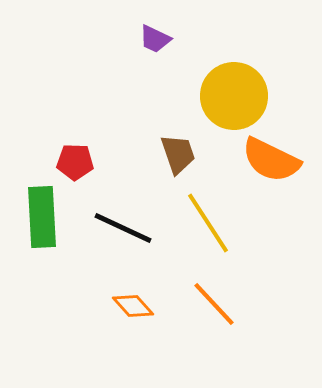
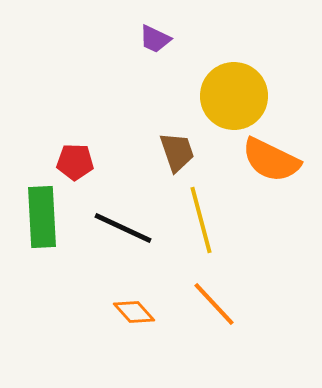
brown trapezoid: moved 1 px left, 2 px up
yellow line: moved 7 px left, 3 px up; rotated 18 degrees clockwise
orange diamond: moved 1 px right, 6 px down
